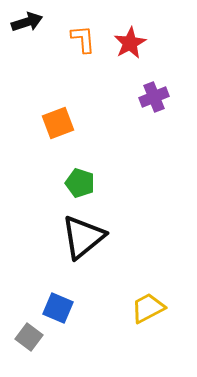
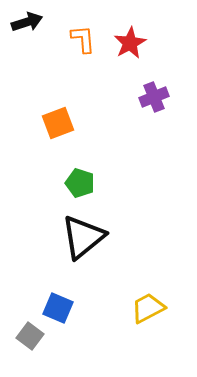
gray square: moved 1 px right, 1 px up
